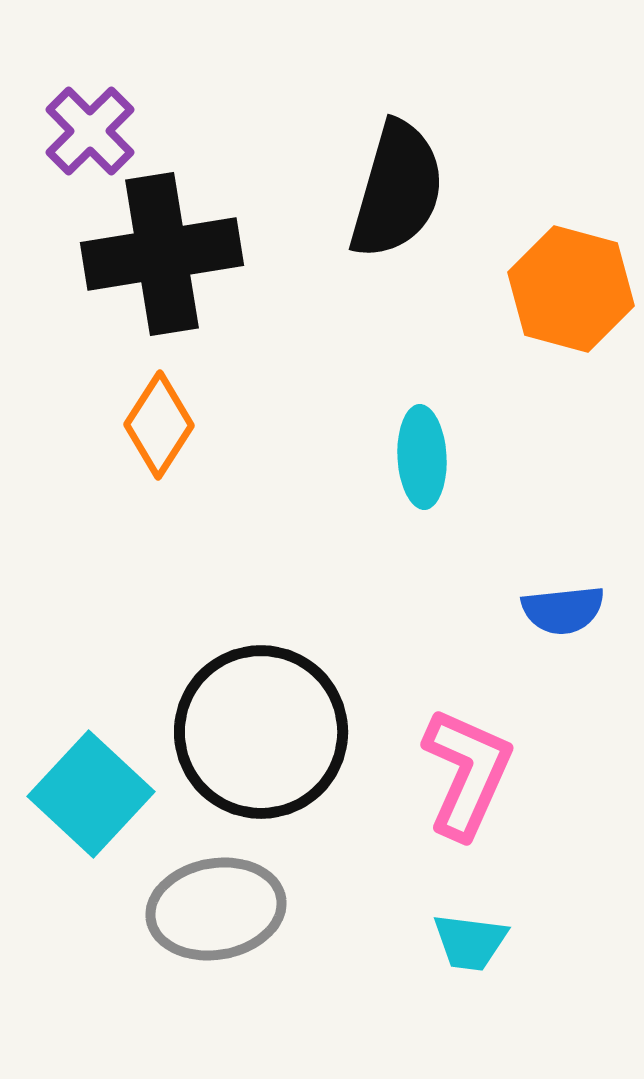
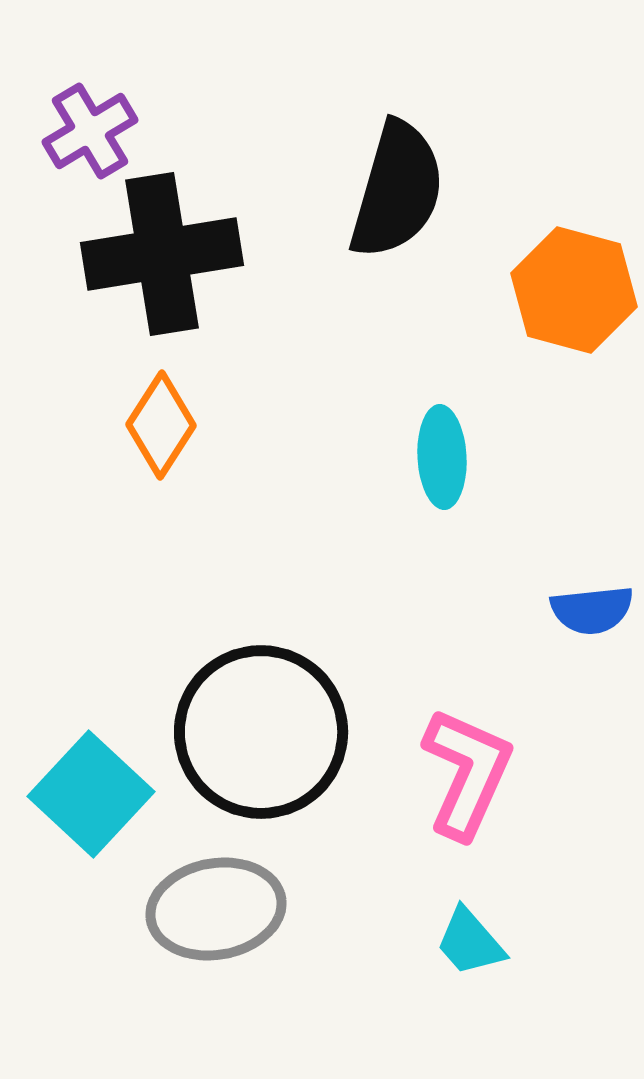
purple cross: rotated 14 degrees clockwise
orange hexagon: moved 3 px right, 1 px down
orange diamond: moved 2 px right
cyan ellipse: moved 20 px right
blue semicircle: moved 29 px right
cyan trapezoid: rotated 42 degrees clockwise
